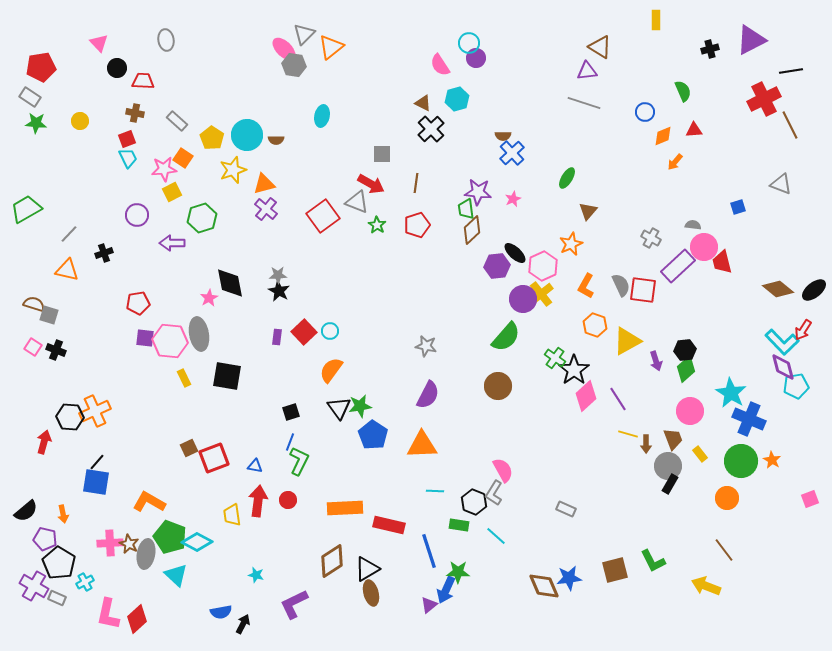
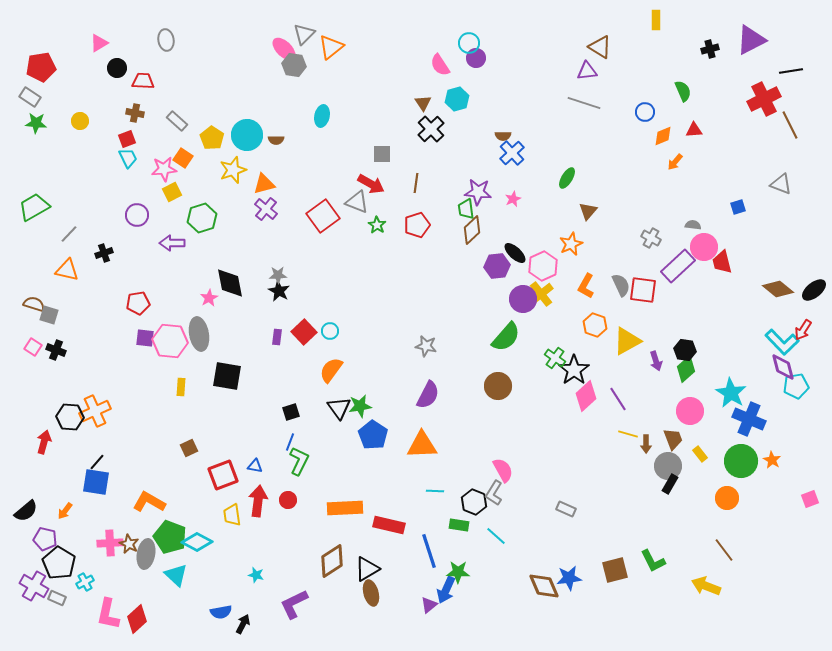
pink triangle at (99, 43): rotated 42 degrees clockwise
brown triangle at (423, 103): rotated 30 degrees clockwise
green trapezoid at (26, 209): moved 8 px right, 2 px up
black hexagon at (685, 350): rotated 15 degrees clockwise
yellow rectangle at (184, 378): moved 3 px left, 9 px down; rotated 30 degrees clockwise
red square at (214, 458): moved 9 px right, 17 px down
orange arrow at (63, 514): moved 2 px right, 3 px up; rotated 48 degrees clockwise
